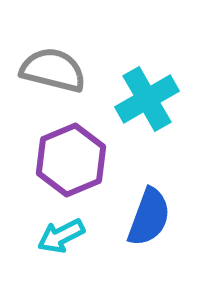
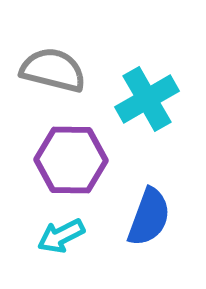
purple hexagon: rotated 24 degrees clockwise
